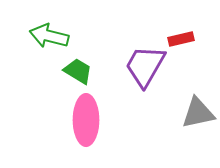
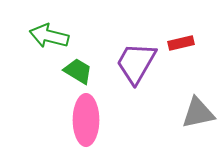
red rectangle: moved 4 px down
purple trapezoid: moved 9 px left, 3 px up
